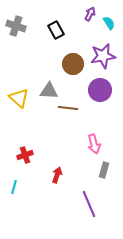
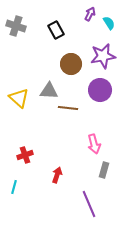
brown circle: moved 2 px left
